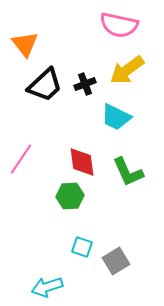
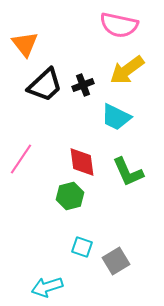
black cross: moved 2 px left, 1 px down
green hexagon: rotated 12 degrees counterclockwise
